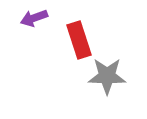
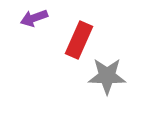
red rectangle: rotated 42 degrees clockwise
